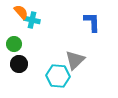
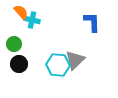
cyan hexagon: moved 11 px up
